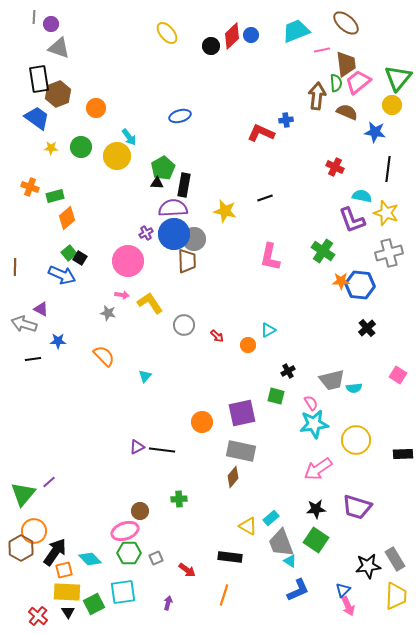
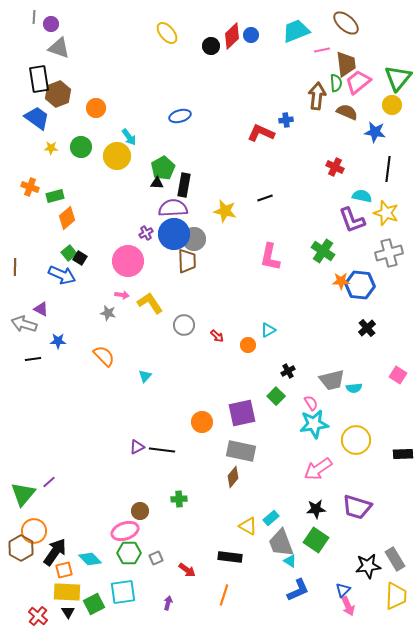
green square at (276, 396): rotated 30 degrees clockwise
